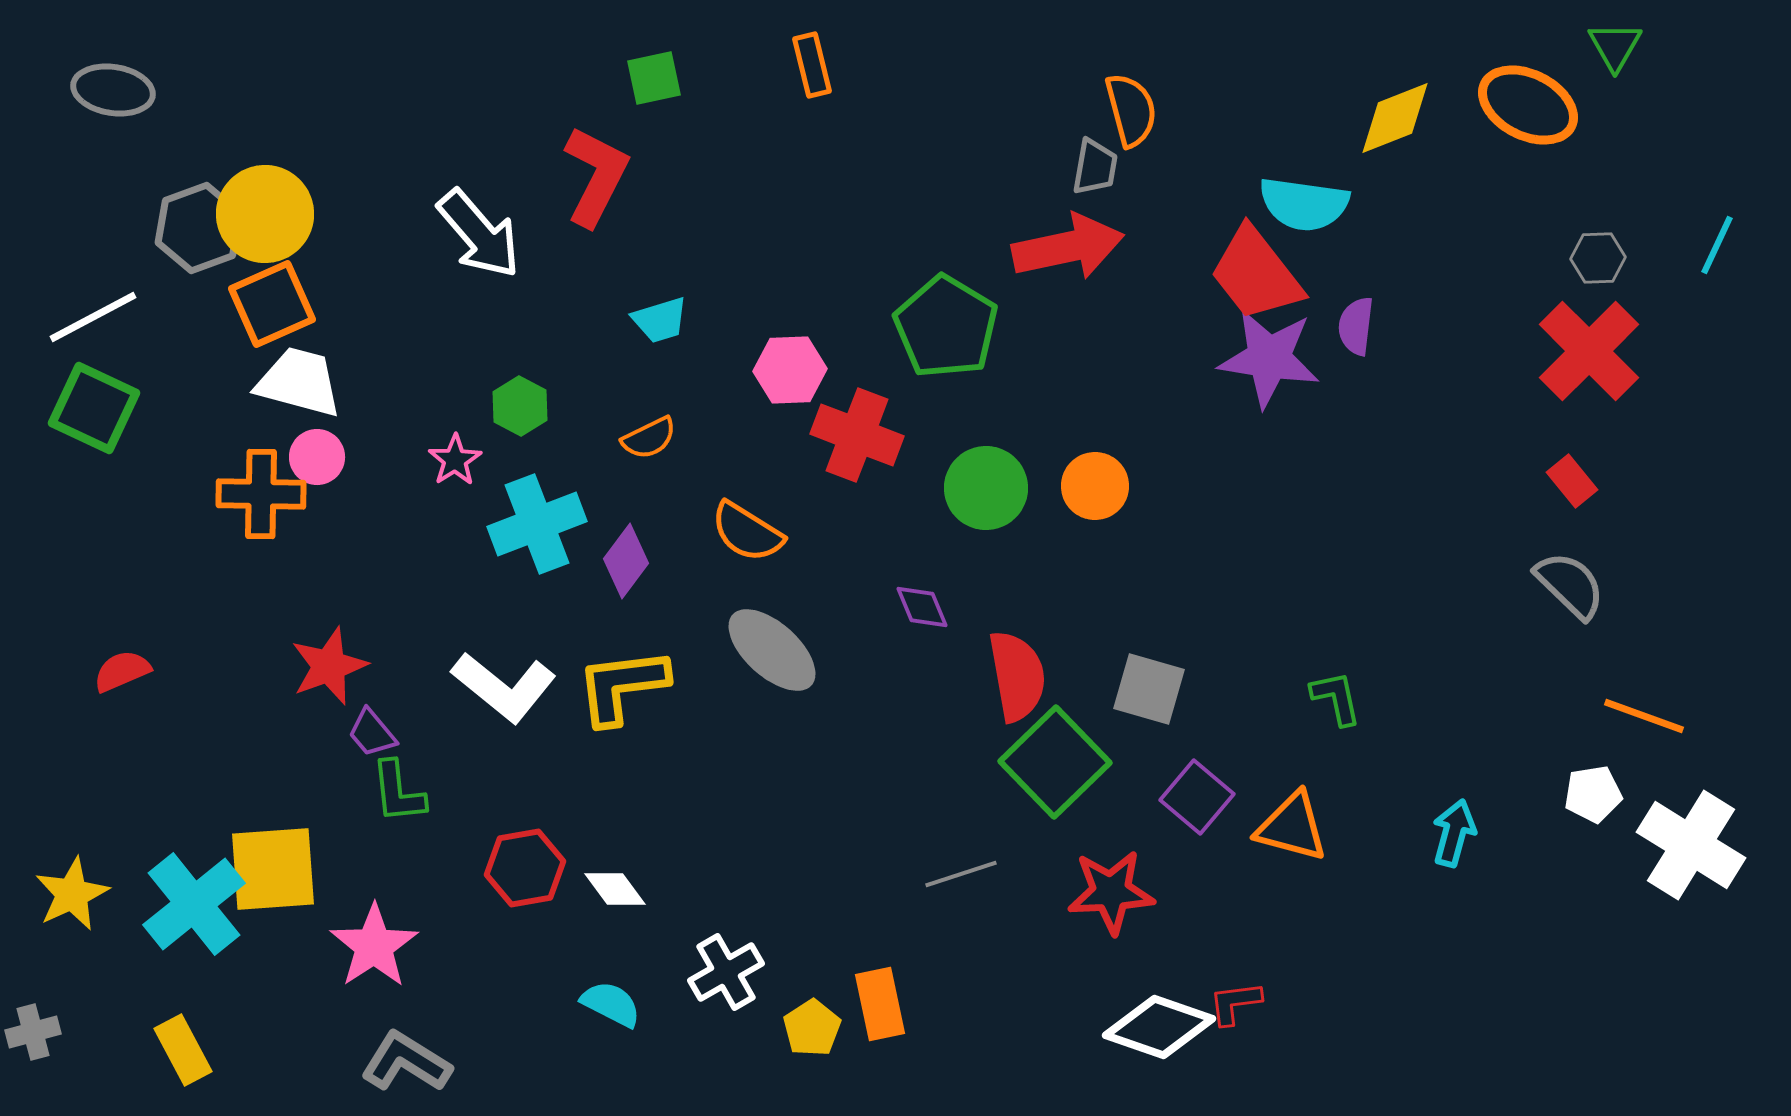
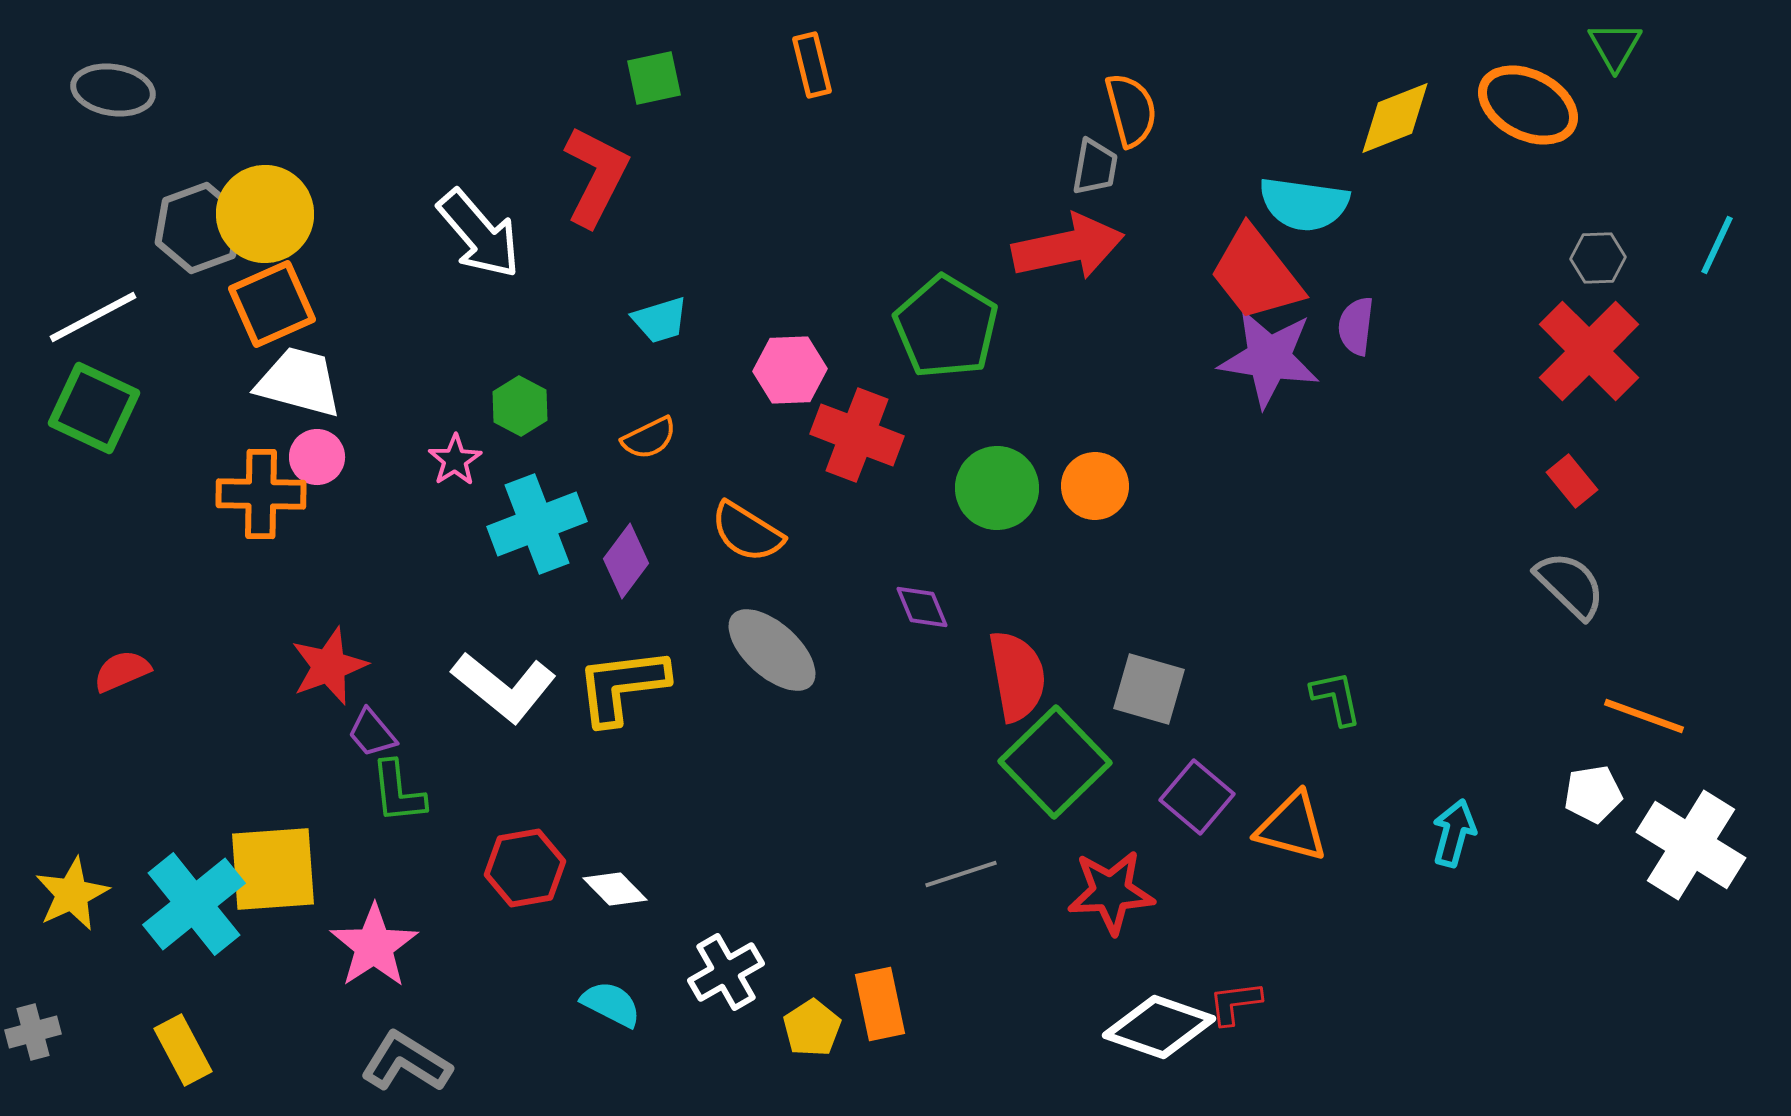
green circle at (986, 488): moved 11 px right
white diamond at (615, 889): rotated 8 degrees counterclockwise
